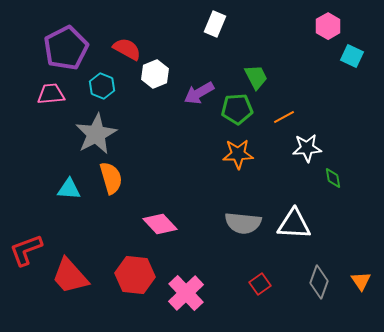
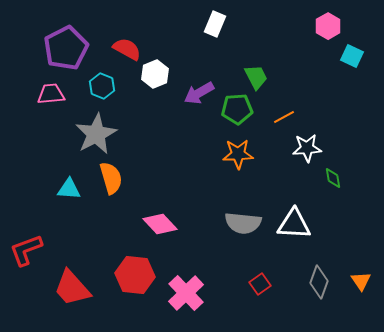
red trapezoid: moved 2 px right, 12 px down
